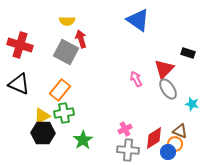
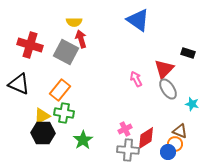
yellow semicircle: moved 7 px right, 1 px down
red cross: moved 10 px right
green cross: rotated 18 degrees clockwise
red diamond: moved 8 px left
